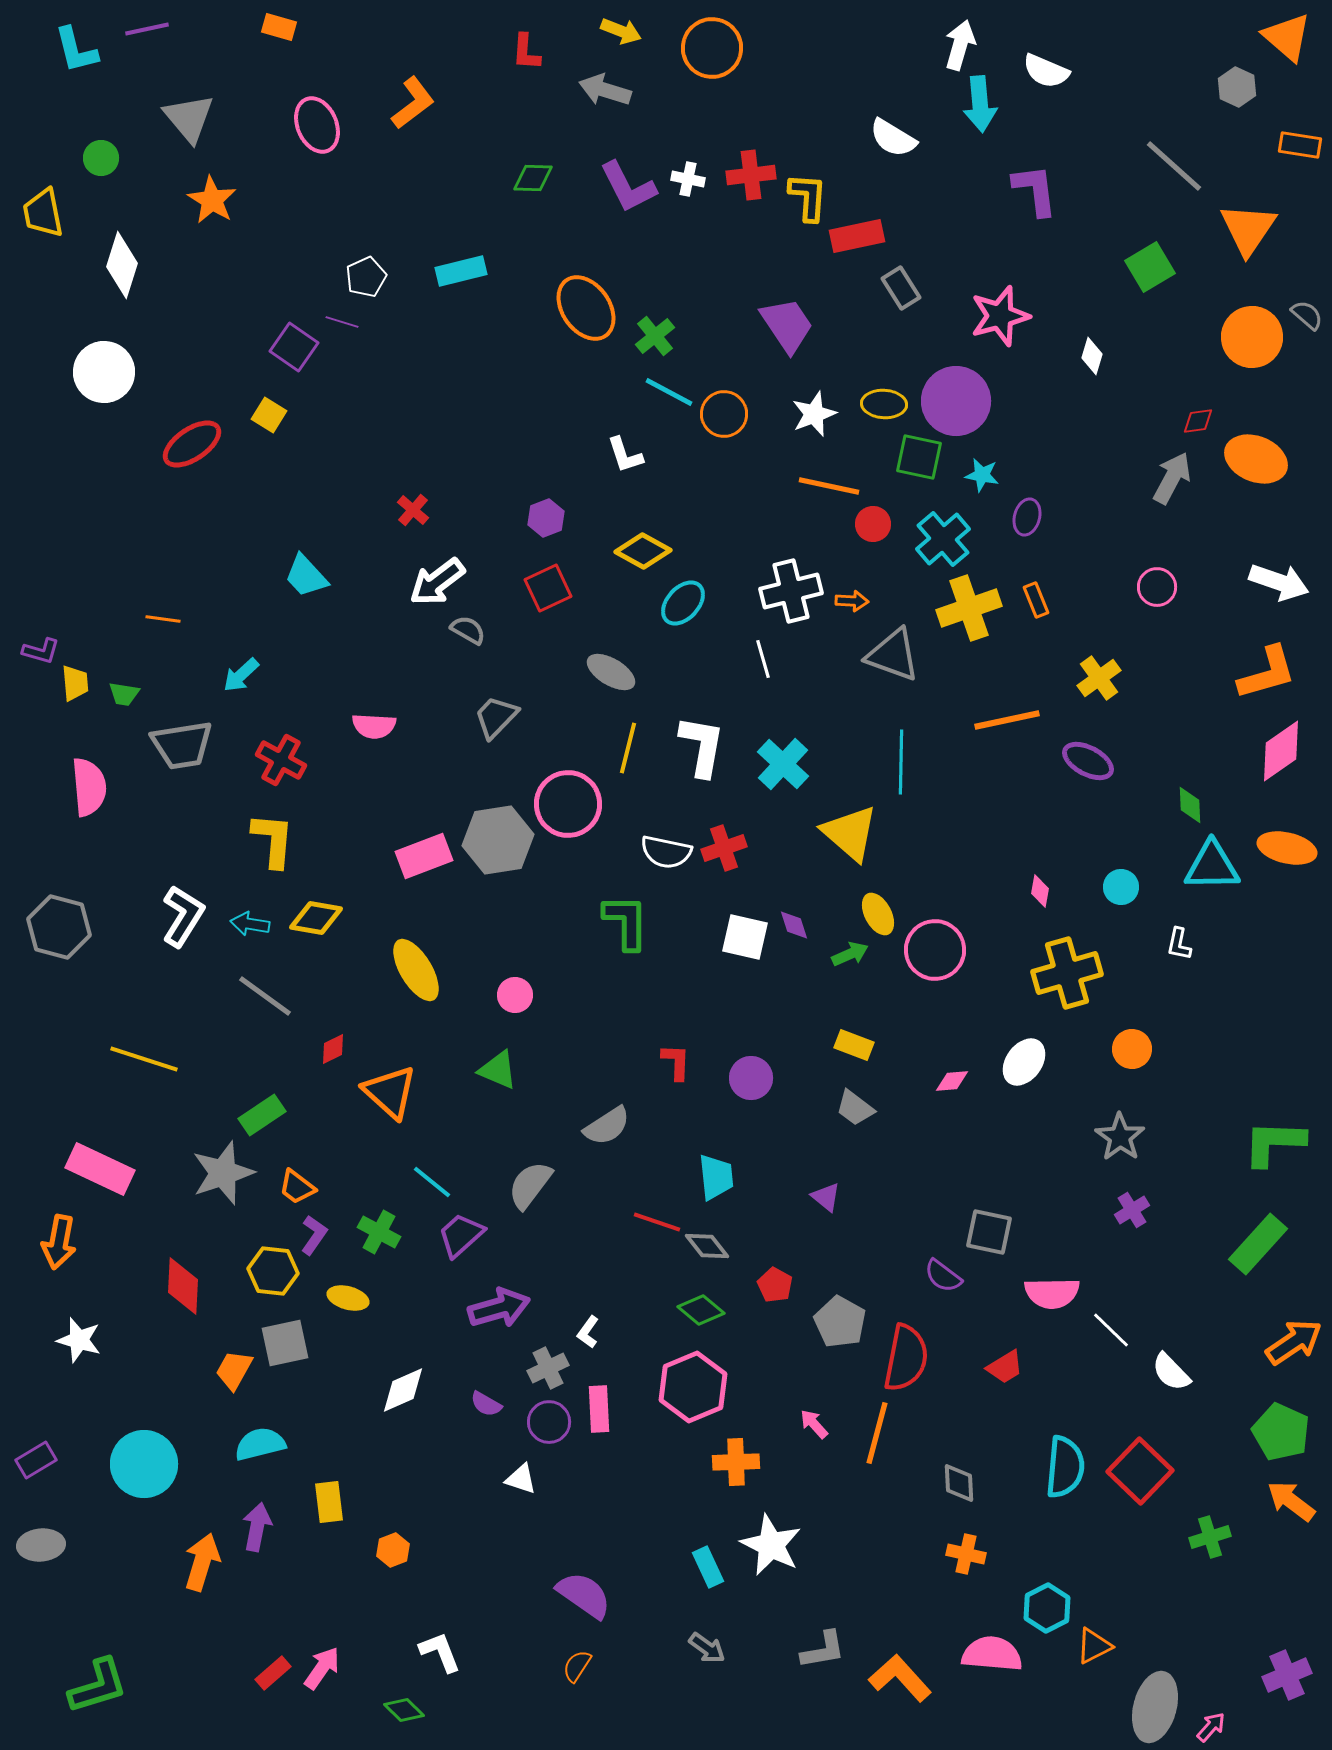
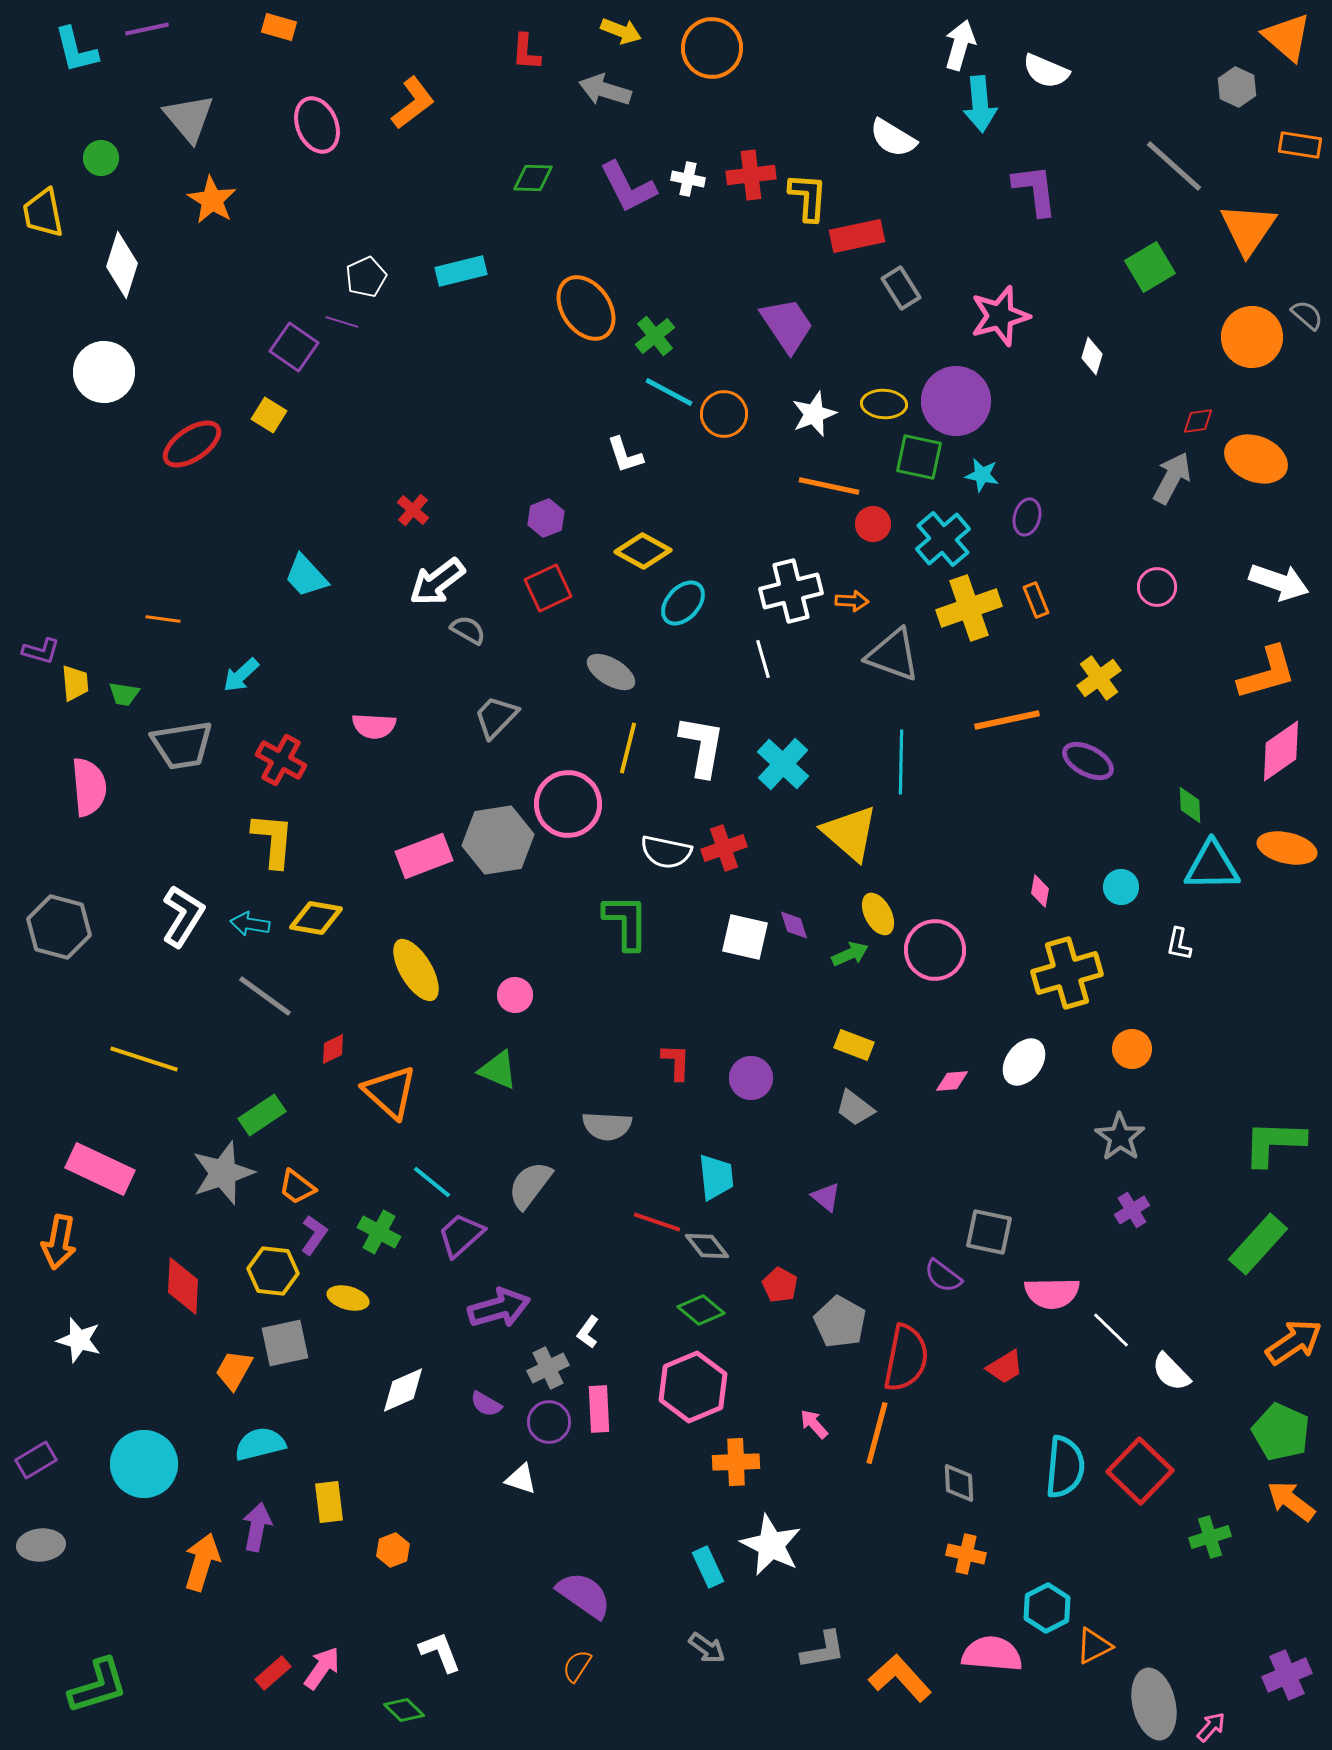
gray semicircle at (607, 1126): rotated 36 degrees clockwise
red pentagon at (775, 1285): moved 5 px right
gray ellipse at (1155, 1707): moved 1 px left, 3 px up; rotated 28 degrees counterclockwise
